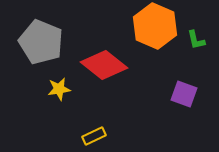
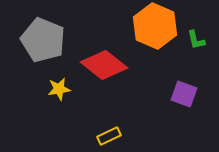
gray pentagon: moved 2 px right, 2 px up
yellow rectangle: moved 15 px right
